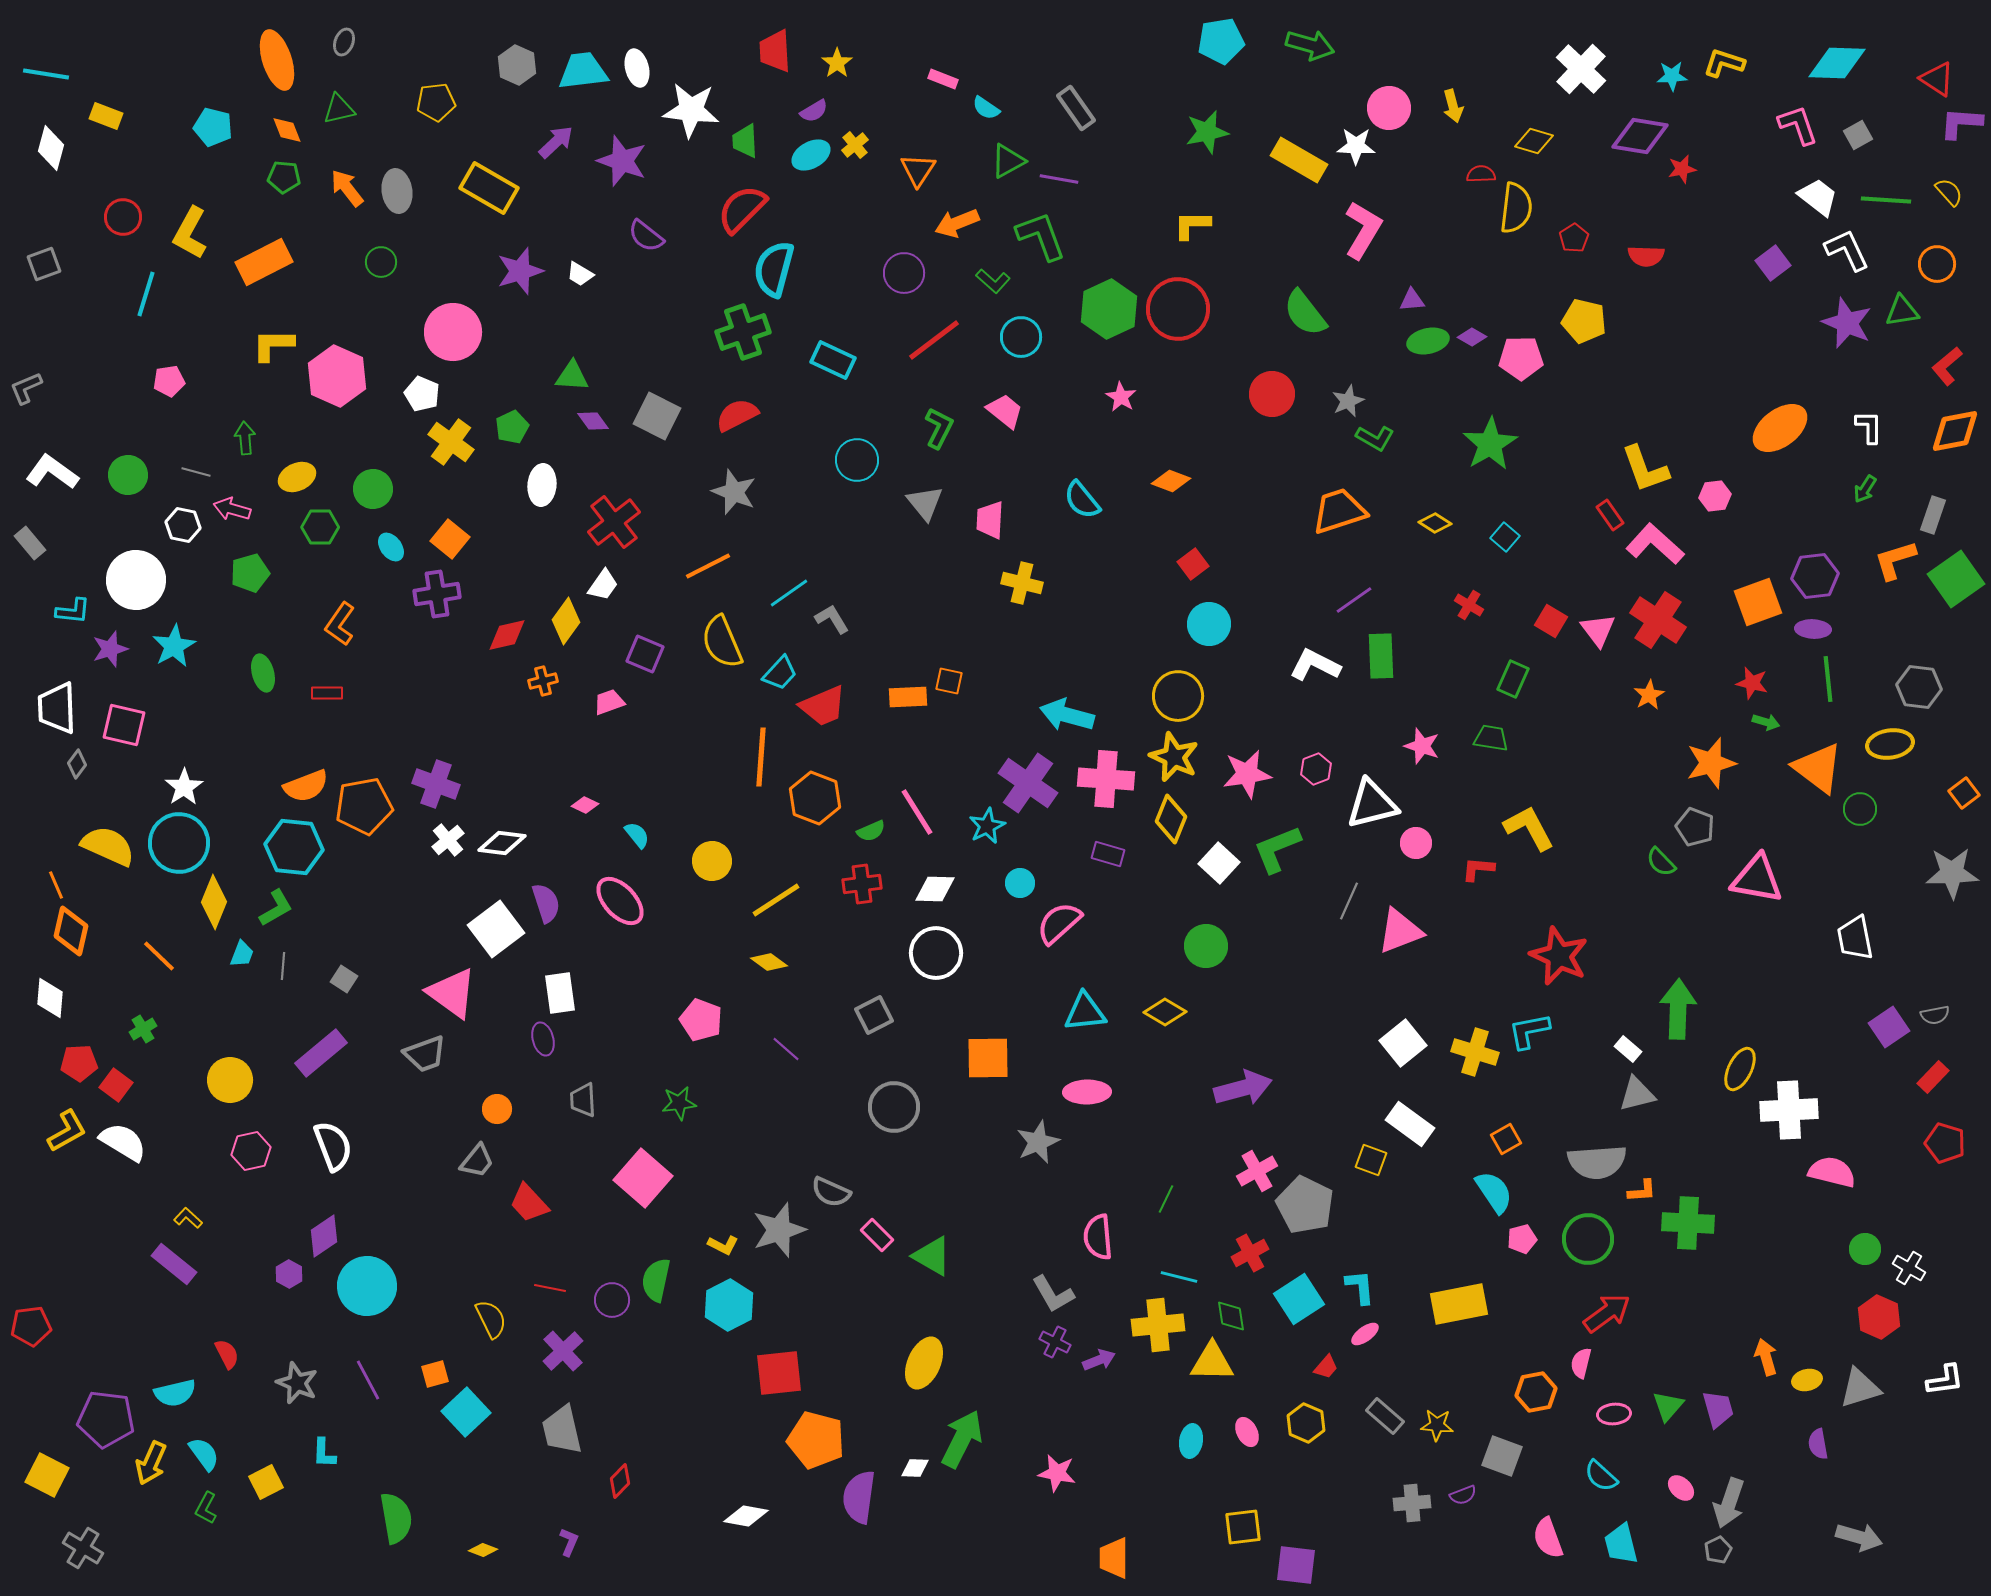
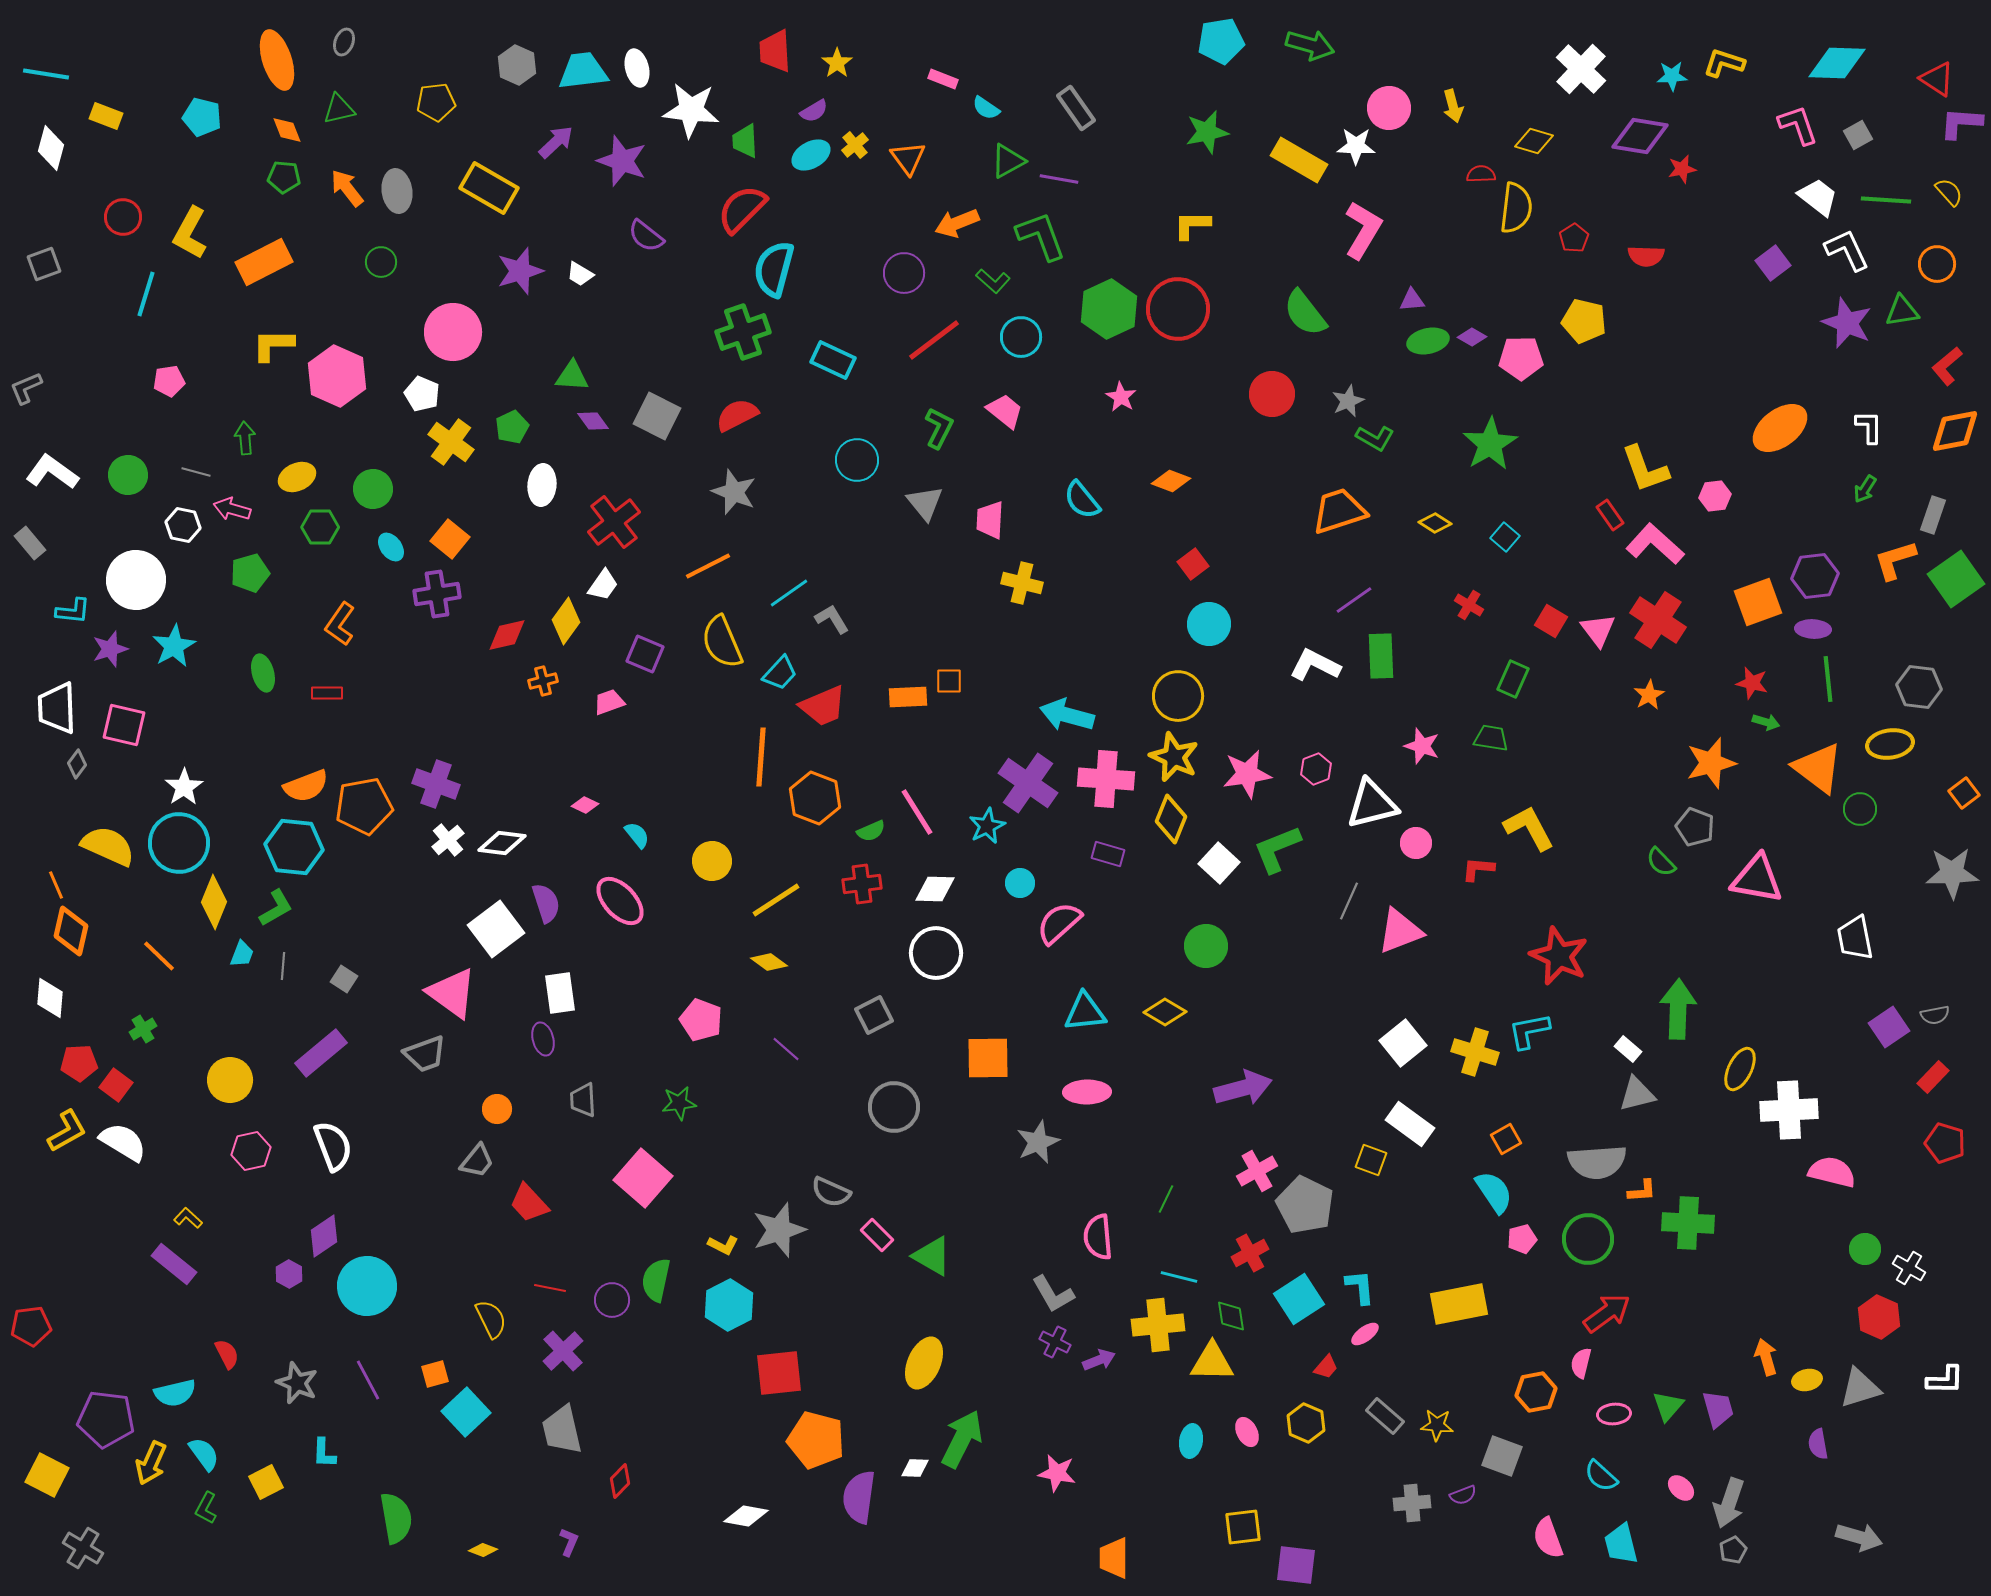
cyan pentagon at (213, 127): moved 11 px left, 10 px up
orange triangle at (918, 170): moved 10 px left, 12 px up; rotated 9 degrees counterclockwise
orange square at (949, 681): rotated 12 degrees counterclockwise
white L-shape at (1945, 1380): rotated 9 degrees clockwise
gray pentagon at (1718, 1550): moved 15 px right
